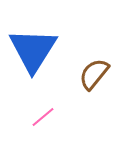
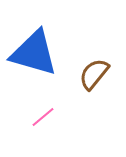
blue triangle: moved 1 px right, 3 px down; rotated 46 degrees counterclockwise
